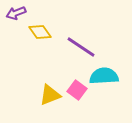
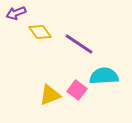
purple line: moved 2 px left, 3 px up
